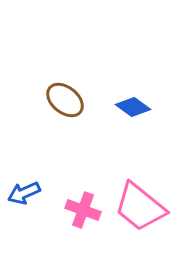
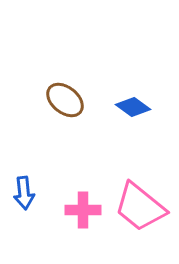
blue arrow: rotated 72 degrees counterclockwise
pink cross: rotated 20 degrees counterclockwise
